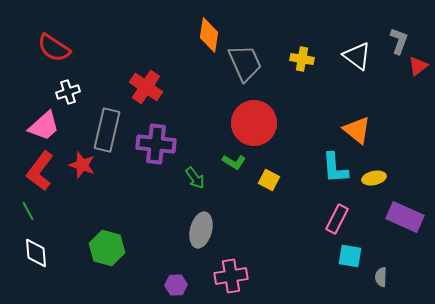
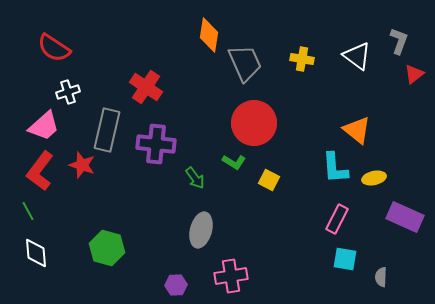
red triangle: moved 4 px left, 8 px down
cyan square: moved 5 px left, 3 px down
